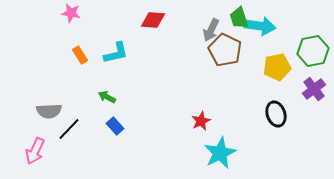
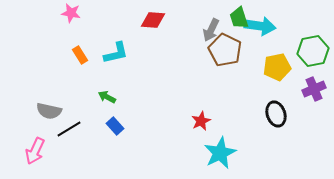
purple cross: rotated 15 degrees clockwise
gray semicircle: rotated 15 degrees clockwise
black line: rotated 15 degrees clockwise
